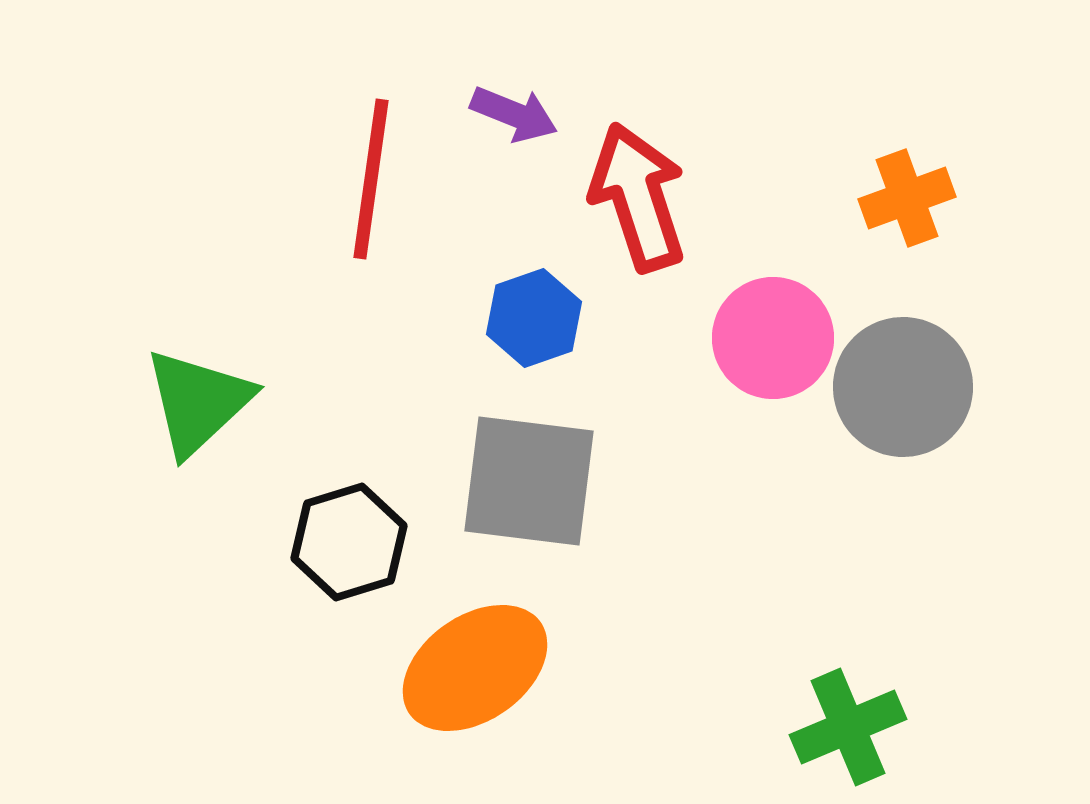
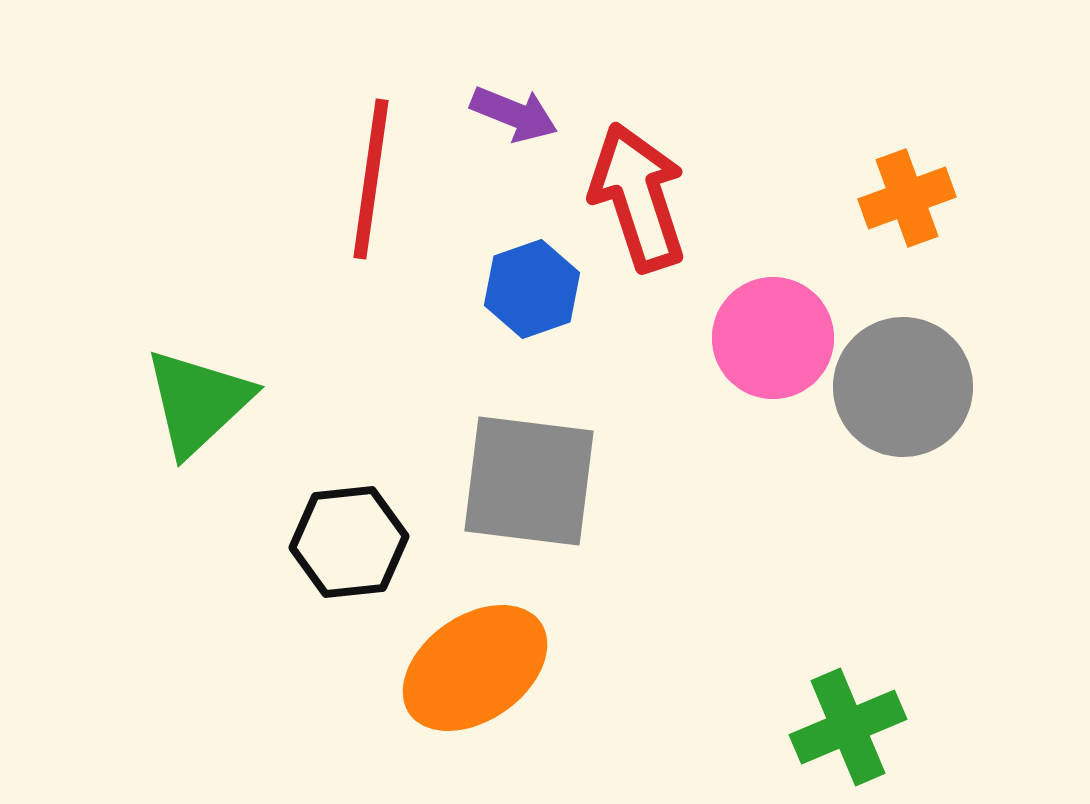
blue hexagon: moved 2 px left, 29 px up
black hexagon: rotated 11 degrees clockwise
